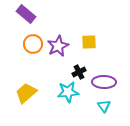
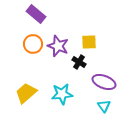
purple rectangle: moved 10 px right
purple star: rotated 25 degrees counterclockwise
black cross: moved 10 px up; rotated 32 degrees counterclockwise
purple ellipse: rotated 20 degrees clockwise
cyan star: moved 6 px left, 2 px down
